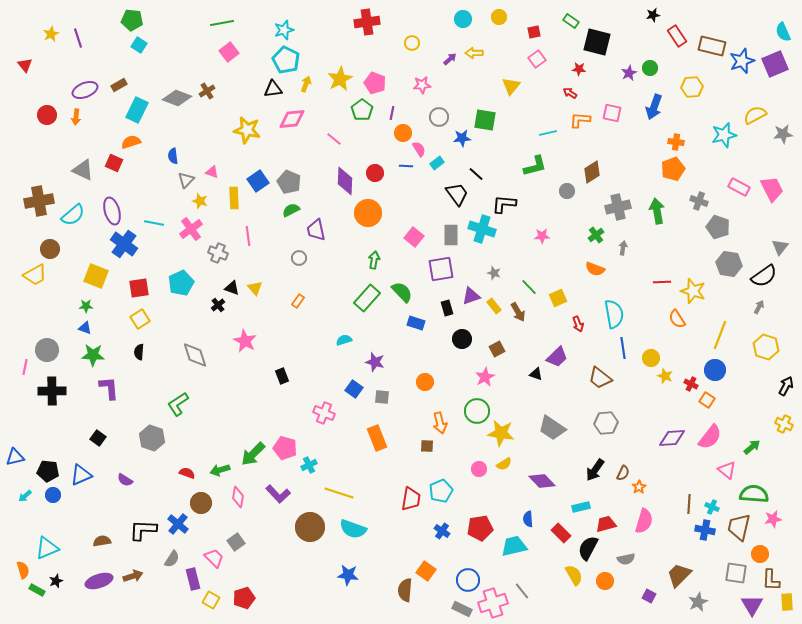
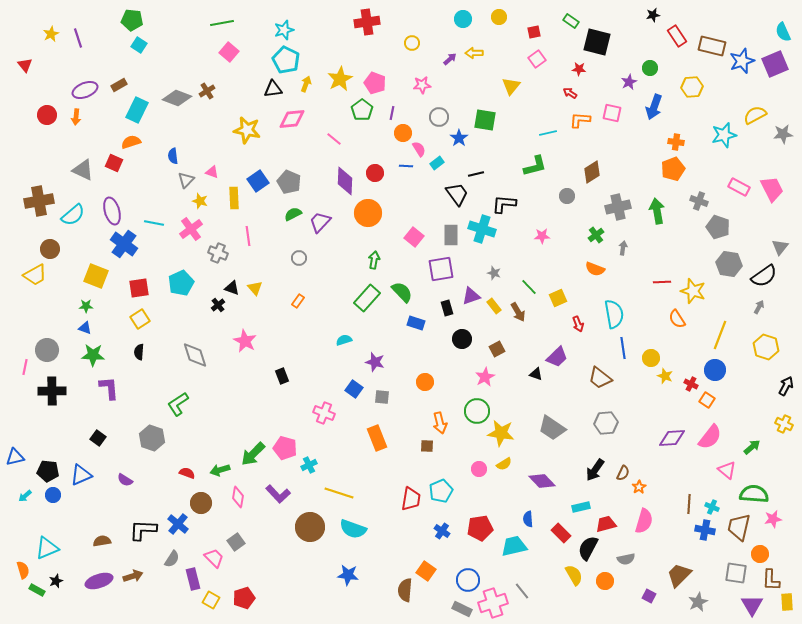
pink square at (229, 52): rotated 12 degrees counterclockwise
purple star at (629, 73): moved 9 px down
blue star at (462, 138): moved 3 px left; rotated 30 degrees counterclockwise
black line at (476, 174): rotated 56 degrees counterclockwise
gray circle at (567, 191): moved 5 px down
green semicircle at (291, 210): moved 2 px right, 4 px down
purple trapezoid at (316, 230): moved 4 px right, 8 px up; rotated 55 degrees clockwise
